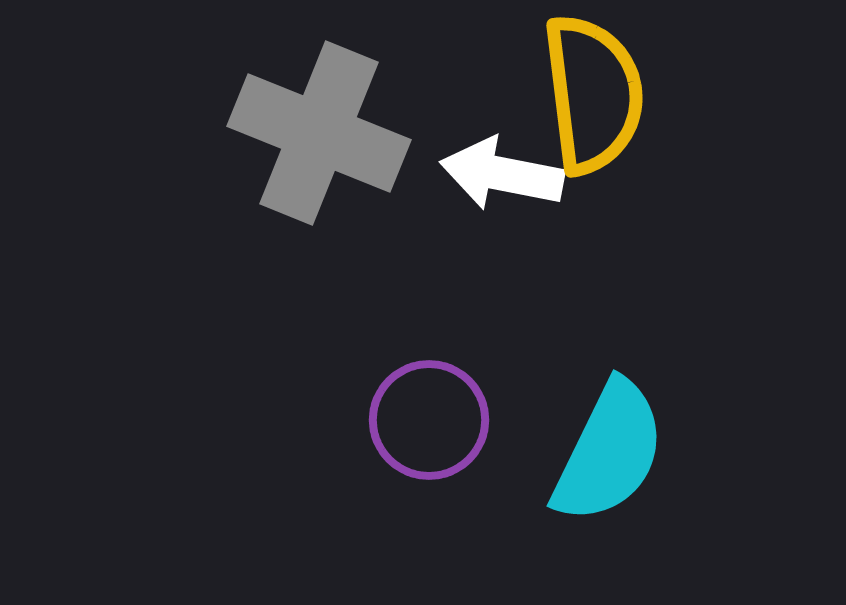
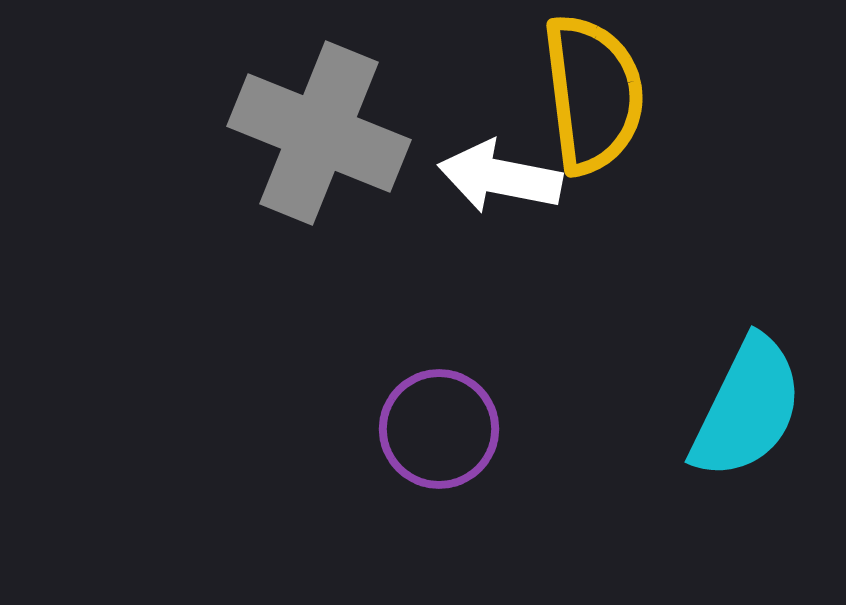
white arrow: moved 2 px left, 3 px down
purple circle: moved 10 px right, 9 px down
cyan semicircle: moved 138 px right, 44 px up
